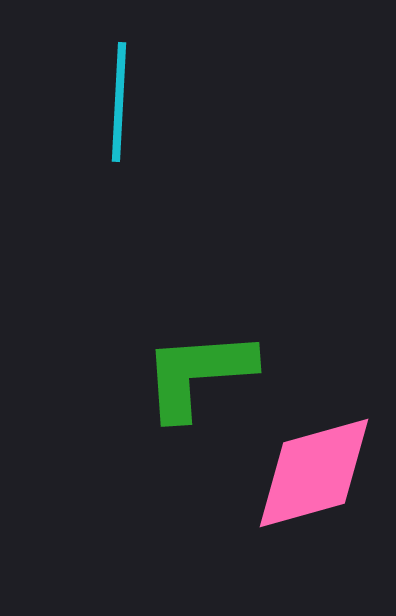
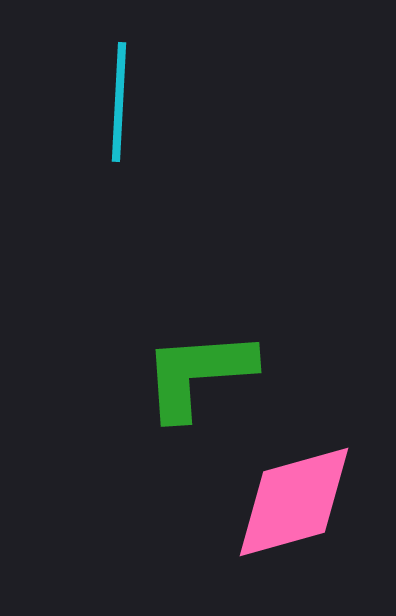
pink diamond: moved 20 px left, 29 px down
